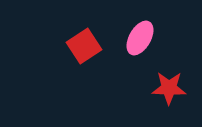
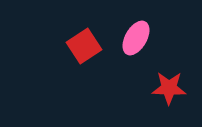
pink ellipse: moved 4 px left
